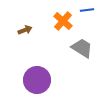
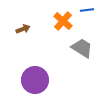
brown arrow: moved 2 px left, 1 px up
purple circle: moved 2 px left
